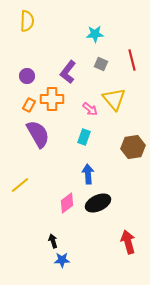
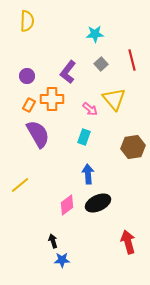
gray square: rotated 24 degrees clockwise
pink diamond: moved 2 px down
